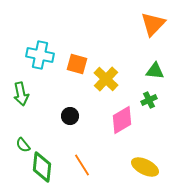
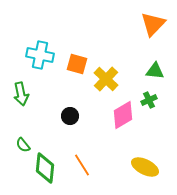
pink diamond: moved 1 px right, 5 px up
green diamond: moved 3 px right, 1 px down
